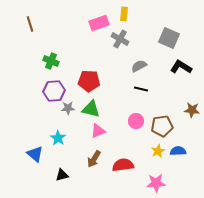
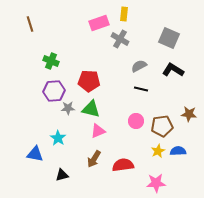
black L-shape: moved 8 px left, 3 px down
brown star: moved 3 px left, 4 px down
blue triangle: rotated 30 degrees counterclockwise
